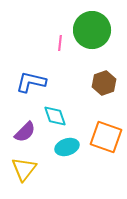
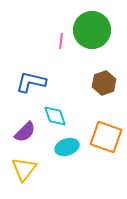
pink line: moved 1 px right, 2 px up
